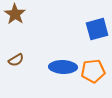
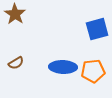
brown semicircle: moved 3 px down
